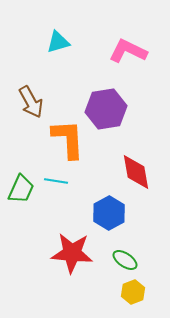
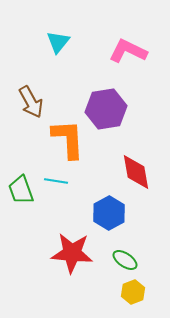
cyan triangle: rotated 35 degrees counterclockwise
green trapezoid: moved 1 px down; rotated 136 degrees clockwise
